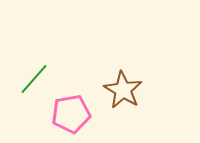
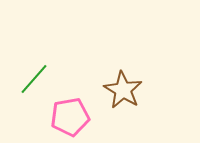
pink pentagon: moved 1 px left, 3 px down
